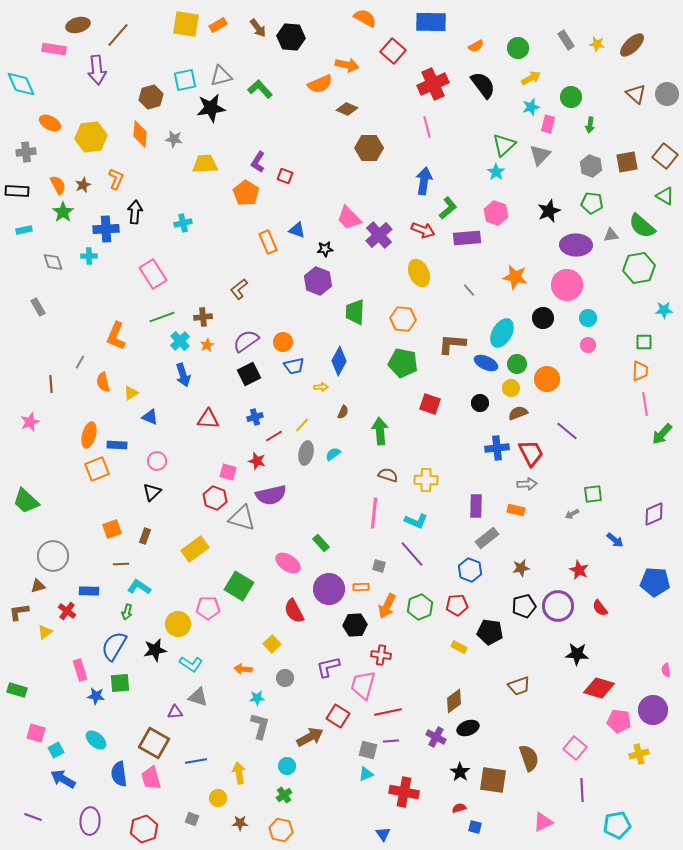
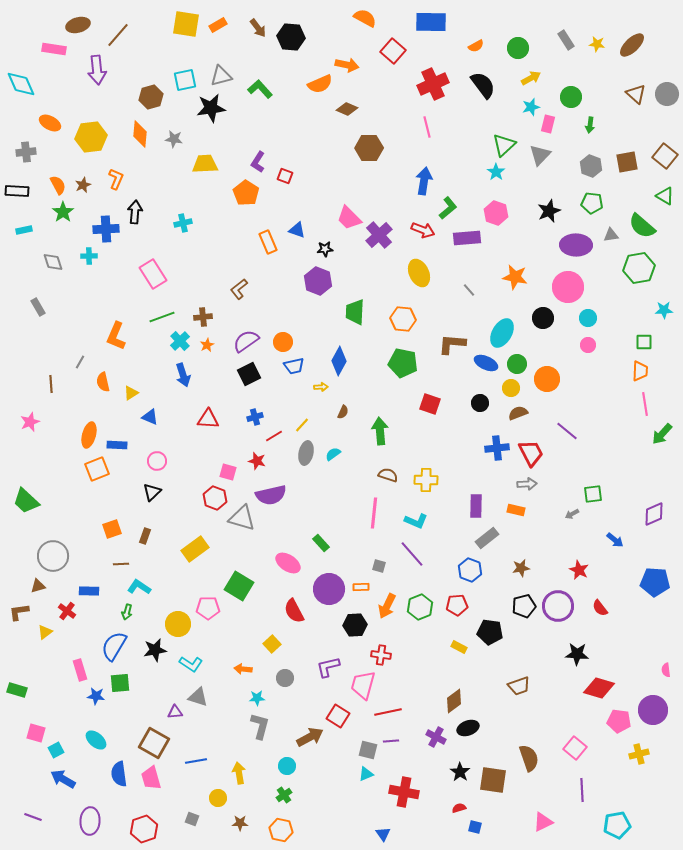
pink circle at (567, 285): moved 1 px right, 2 px down
